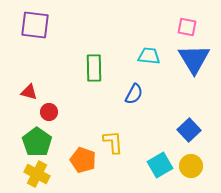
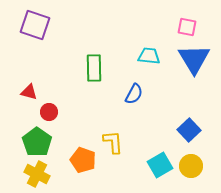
purple square: rotated 12 degrees clockwise
